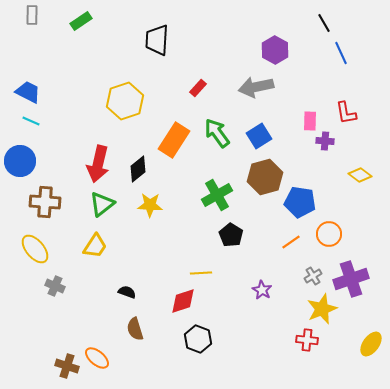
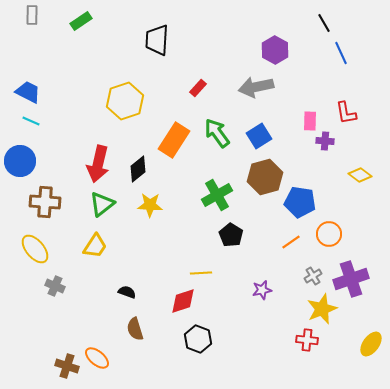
purple star at (262, 290): rotated 30 degrees clockwise
